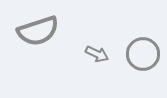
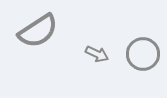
gray semicircle: rotated 15 degrees counterclockwise
